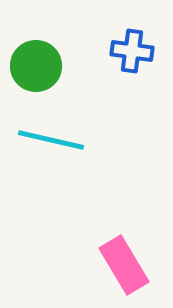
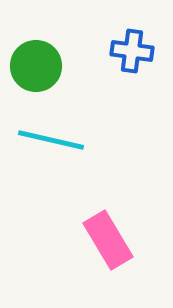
pink rectangle: moved 16 px left, 25 px up
